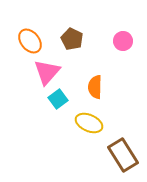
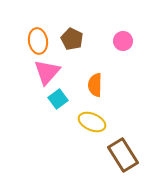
orange ellipse: moved 8 px right; rotated 30 degrees clockwise
orange semicircle: moved 2 px up
yellow ellipse: moved 3 px right, 1 px up
